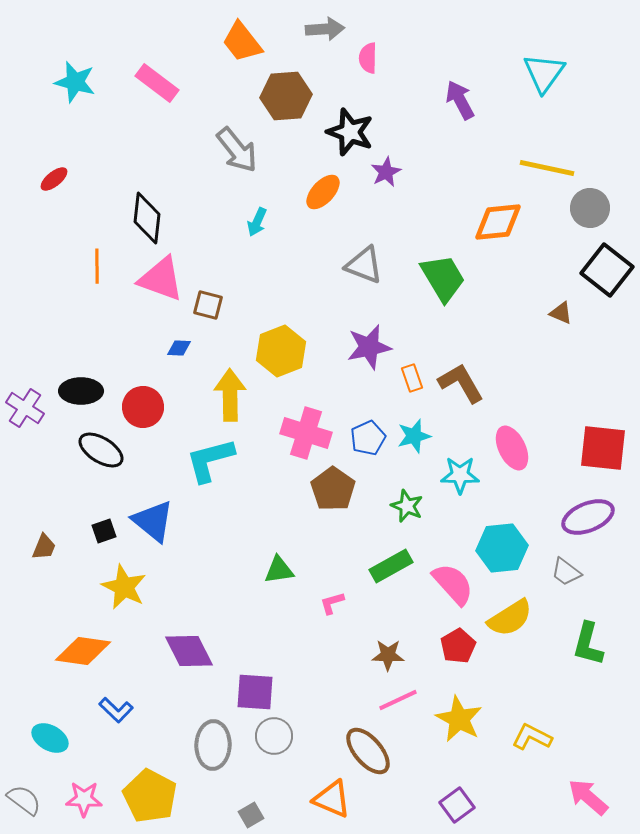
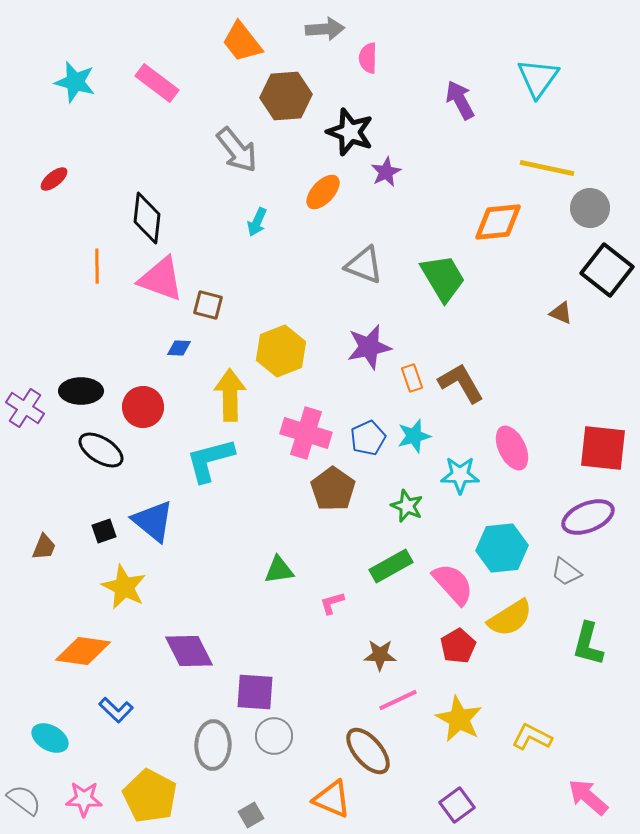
cyan triangle at (544, 73): moved 6 px left, 5 px down
brown star at (388, 655): moved 8 px left
